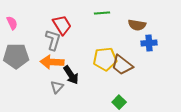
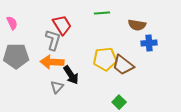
brown trapezoid: moved 1 px right
